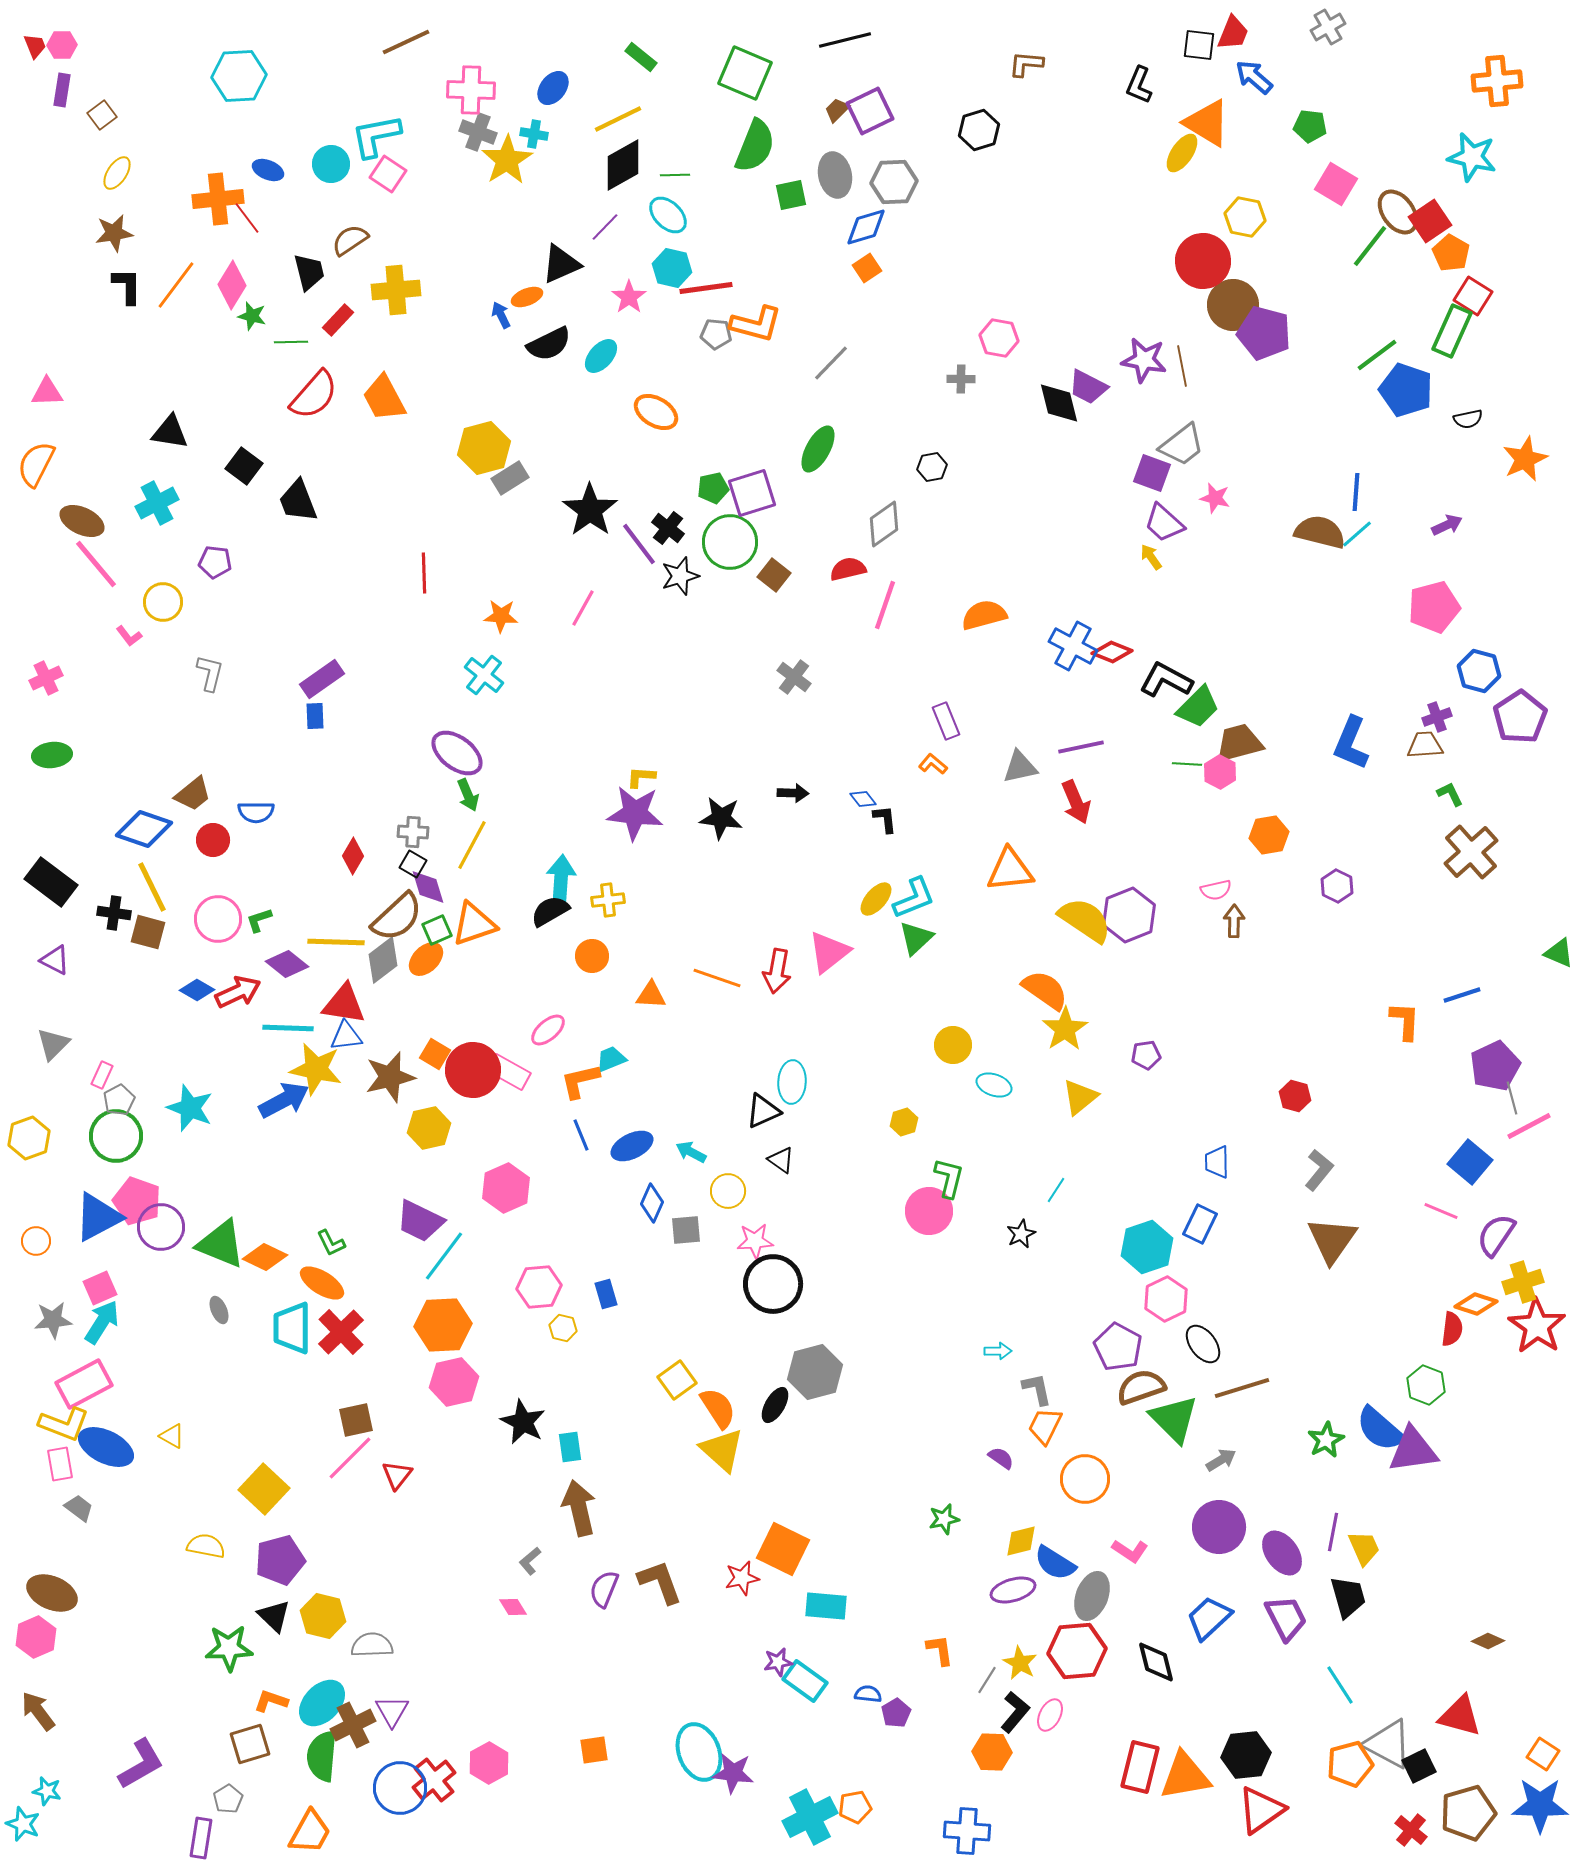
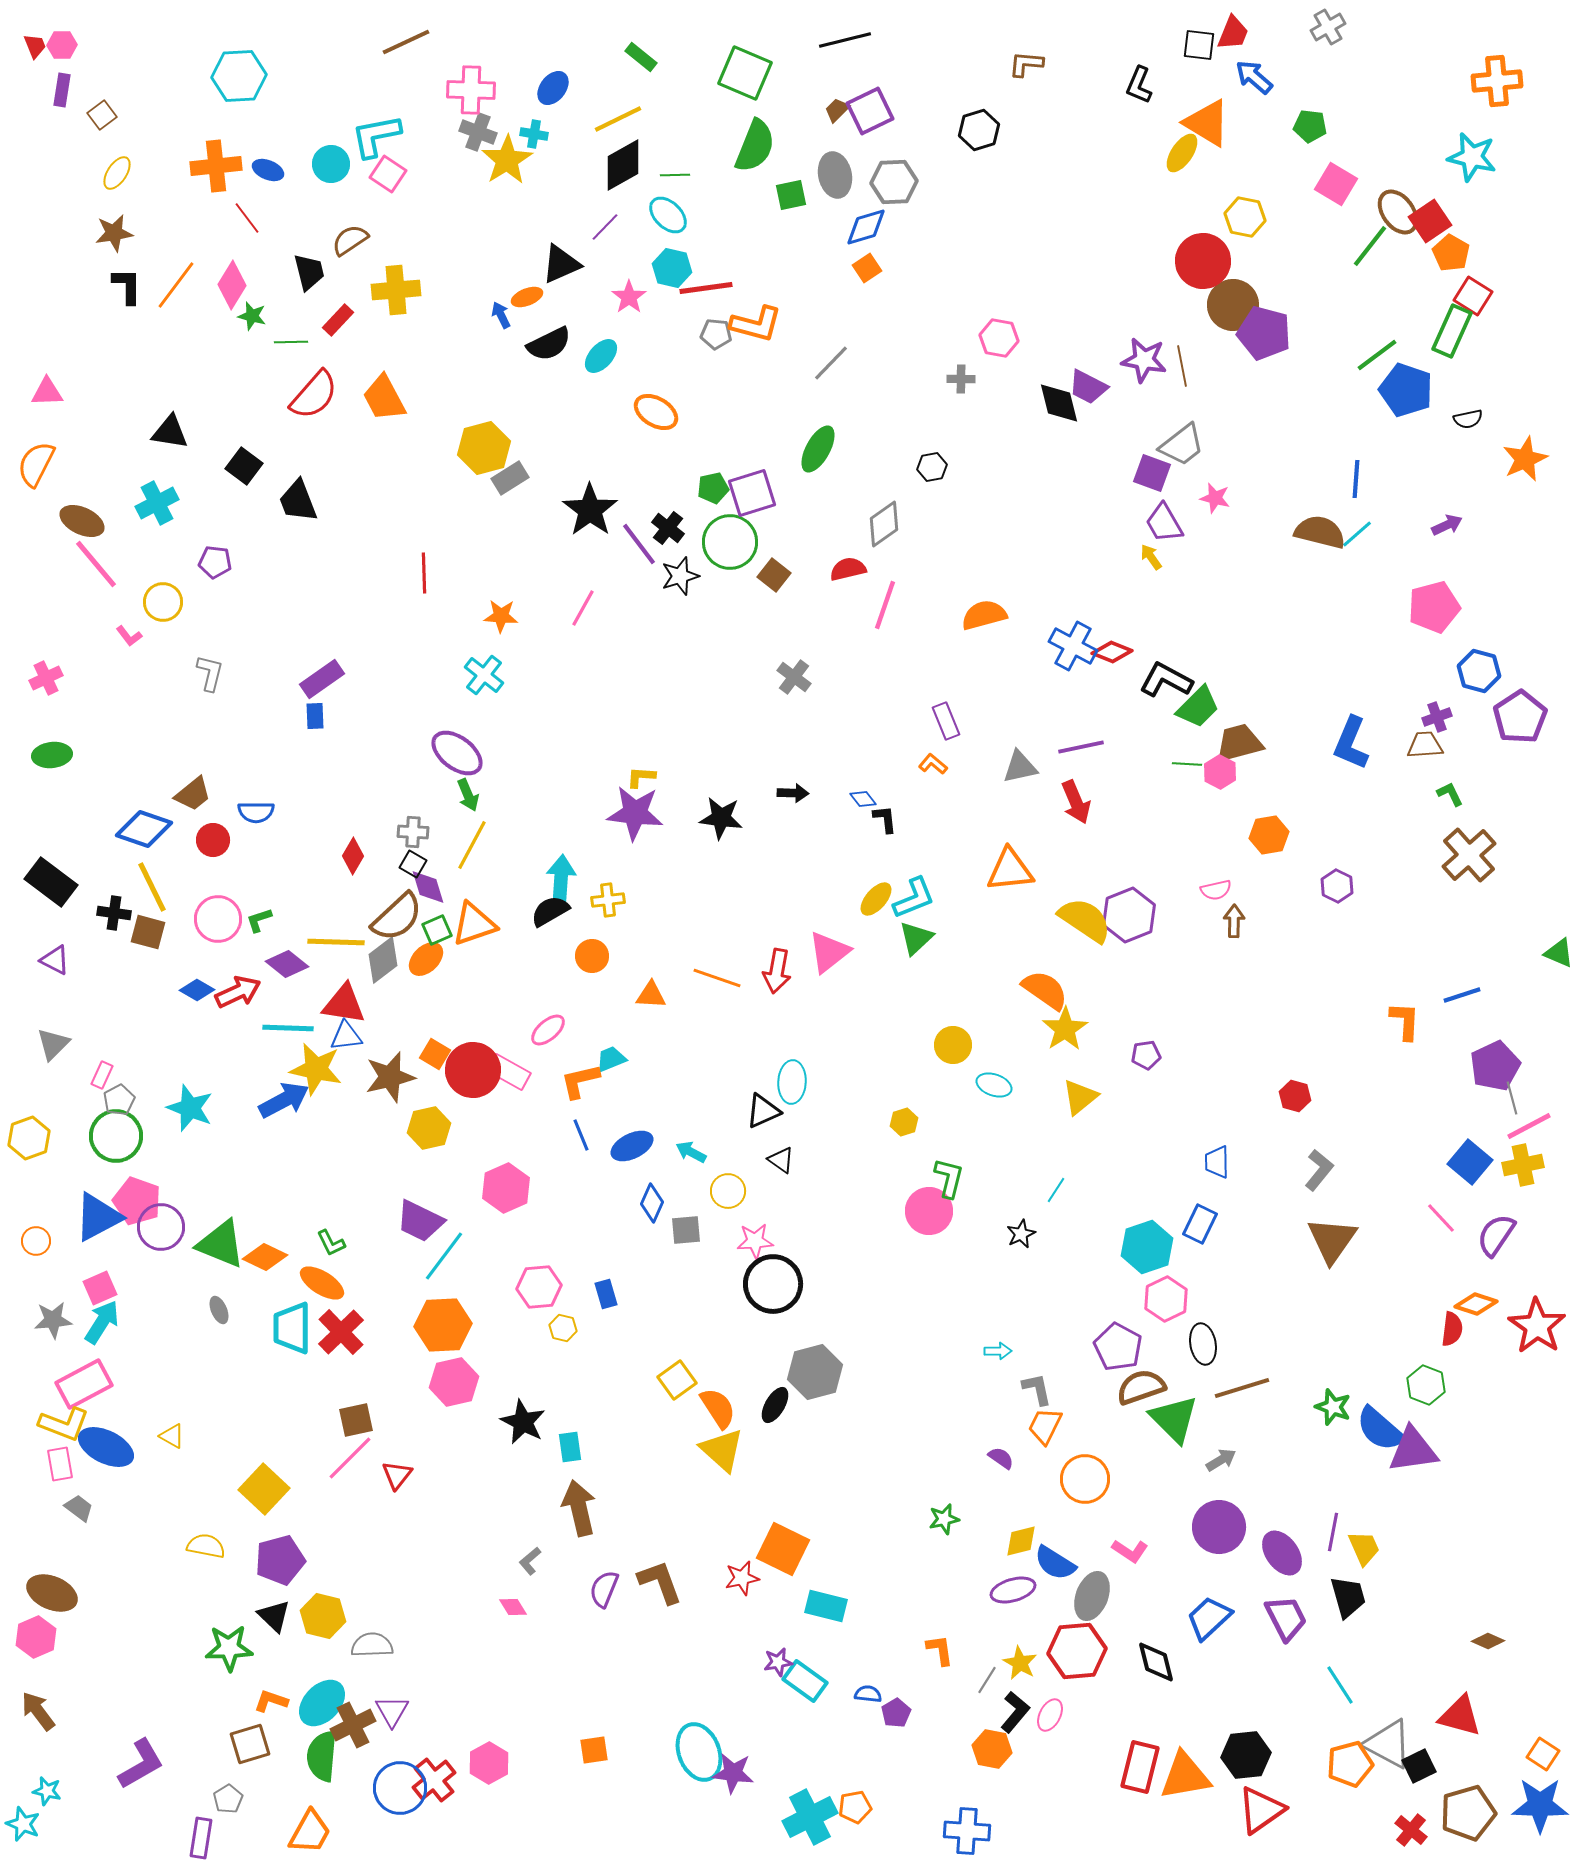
orange cross at (218, 199): moved 2 px left, 33 px up
blue line at (1356, 492): moved 13 px up
purple trapezoid at (1164, 523): rotated 18 degrees clockwise
brown cross at (1471, 852): moved 2 px left, 3 px down
pink line at (1441, 1211): moved 7 px down; rotated 24 degrees clockwise
yellow cross at (1523, 1282): moved 117 px up; rotated 6 degrees clockwise
black ellipse at (1203, 1344): rotated 27 degrees clockwise
green star at (1326, 1440): moved 7 px right, 33 px up; rotated 24 degrees counterclockwise
cyan rectangle at (826, 1606): rotated 9 degrees clockwise
orange hexagon at (992, 1752): moved 3 px up; rotated 9 degrees clockwise
